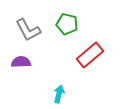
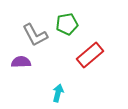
green pentagon: rotated 25 degrees counterclockwise
gray L-shape: moved 7 px right, 5 px down
cyan arrow: moved 1 px left, 1 px up
